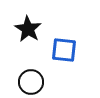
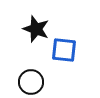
black star: moved 8 px right; rotated 12 degrees counterclockwise
